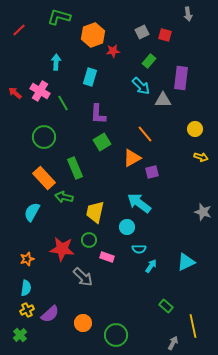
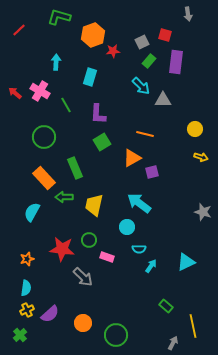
gray square at (142, 32): moved 10 px down
purple rectangle at (181, 78): moved 5 px left, 16 px up
green line at (63, 103): moved 3 px right, 2 px down
orange line at (145, 134): rotated 36 degrees counterclockwise
green arrow at (64, 197): rotated 12 degrees counterclockwise
yellow trapezoid at (95, 212): moved 1 px left, 7 px up
